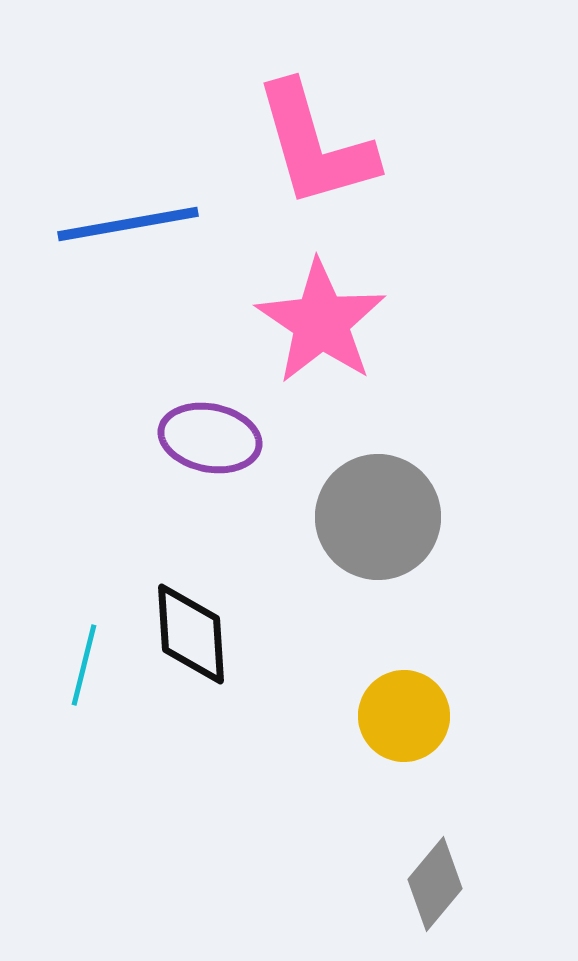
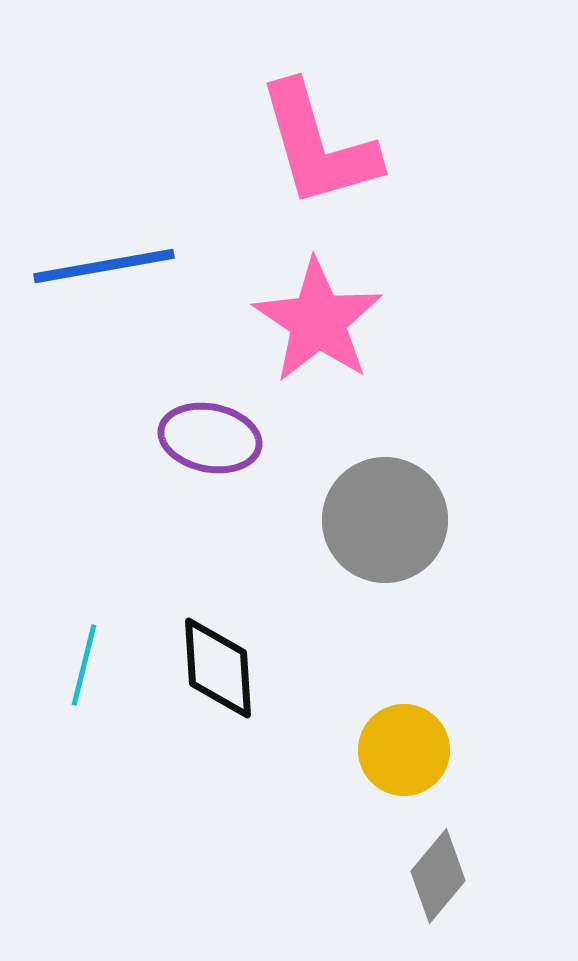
pink L-shape: moved 3 px right
blue line: moved 24 px left, 42 px down
pink star: moved 3 px left, 1 px up
gray circle: moved 7 px right, 3 px down
black diamond: moved 27 px right, 34 px down
yellow circle: moved 34 px down
gray diamond: moved 3 px right, 8 px up
